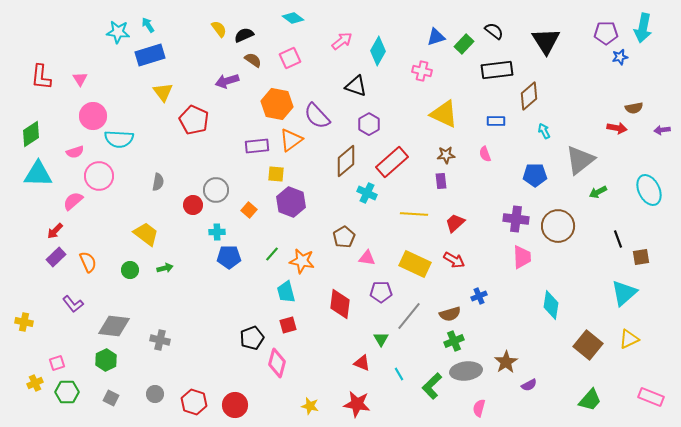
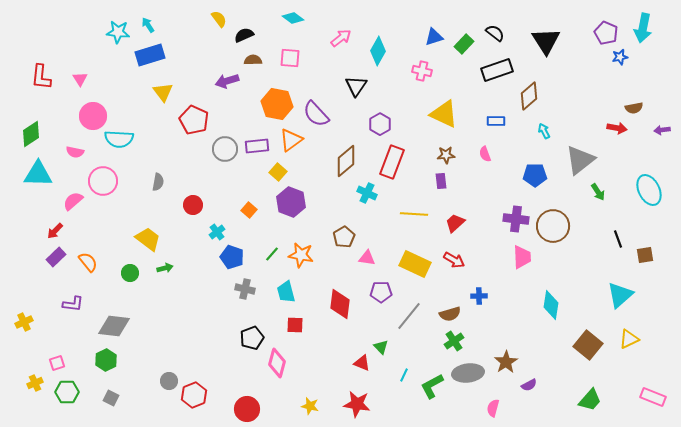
yellow semicircle at (219, 29): moved 10 px up
black semicircle at (494, 31): moved 1 px right, 2 px down
purple pentagon at (606, 33): rotated 25 degrees clockwise
blue triangle at (436, 37): moved 2 px left
pink arrow at (342, 41): moved 1 px left, 3 px up
pink square at (290, 58): rotated 30 degrees clockwise
brown semicircle at (253, 60): rotated 36 degrees counterclockwise
black rectangle at (497, 70): rotated 12 degrees counterclockwise
black triangle at (356, 86): rotated 45 degrees clockwise
purple semicircle at (317, 116): moved 1 px left, 2 px up
purple hexagon at (369, 124): moved 11 px right
pink semicircle at (75, 152): rotated 30 degrees clockwise
red rectangle at (392, 162): rotated 28 degrees counterclockwise
yellow square at (276, 174): moved 2 px right, 2 px up; rotated 36 degrees clockwise
pink circle at (99, 176): moved 4 px right, 5 px down
gray circle at (216, 190): moved 9 px right, 41 px up
green arrow at (598, 192): rotated 96 degrees counterclockwise
brown circle at (558, 226): moved 5 px left
cyan cross at (217, 232): rotated 35 degrees counterclockwise
yellow trapezoid at (146, 234): moved 2 px right, 5 px down
blue pentagon at (229, 257): moved 3 px right; rotated 20 degrees clockwise
brown square at (641, 257): moved 4 px right, 2 px up
orange star at (302, 261): moved 1 px left, 6 px up
orange semicircle at (88, 262): rotated 15 degrees counterclockwise
green circle at (130, 270): moved 3 px down
cyan triangle at (624, 293): moved 4 px left, 2 px down
blue cross at (479, 296): rotated 21 degrees clockwise
purple L-shape at (73, 304): rotated 45 degrees counterclockwise
yellow cross at (24, 322): rotated 36 degrees counterclockwise
red square at (288, 325): moved 7 px right; rotated 18 degrees clockwise
green triangle at (381, 339): moved 8 px down; rotated 14 degrees counterclockwise
gray cross at (160, 340): moved 85 px right, 51 px up
green cross at (454, 341): rotated 12 degrees counterclockwise
gray ellipse at (466, 371): moved 2 px right, 2 px down
cyan line at (399, 374): moved 5 px right, 1 px down; rotated 56 degrees clockwise
green L-shape at (432, 386): rotated 16 degrees clockwise
gray circle at (155, 394): moved 14 px right, 13 px up
pink rectangle at (651, 397): moved 2 px right
red hexagon at (194, 402): moved 7 px up; rotated 20 degrees clockwise
red circle at (235, 405): moved 12 px right, 4 px down
pink semicircle at (479, 408): moved 14 px right
